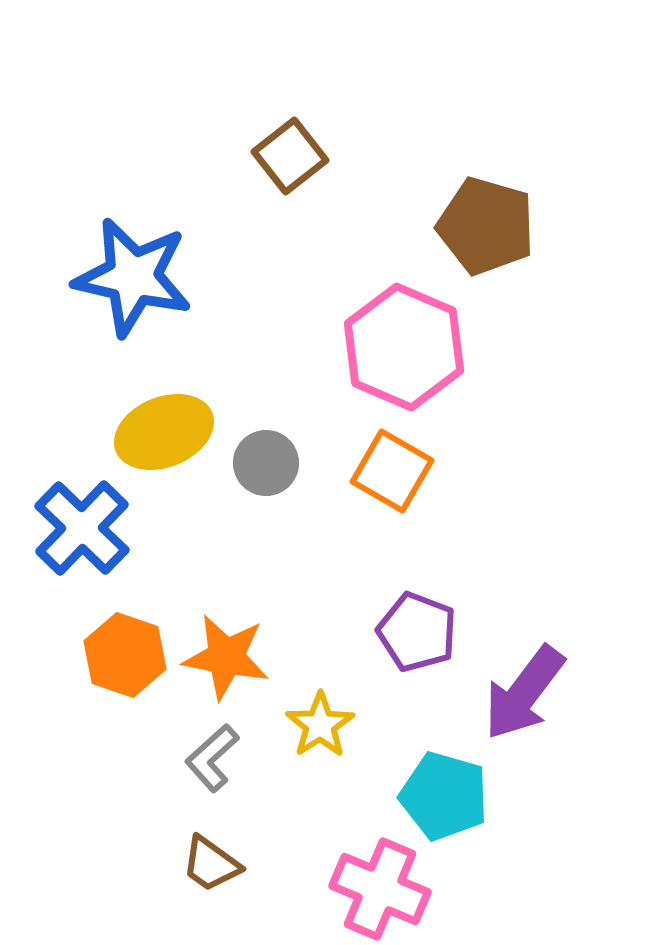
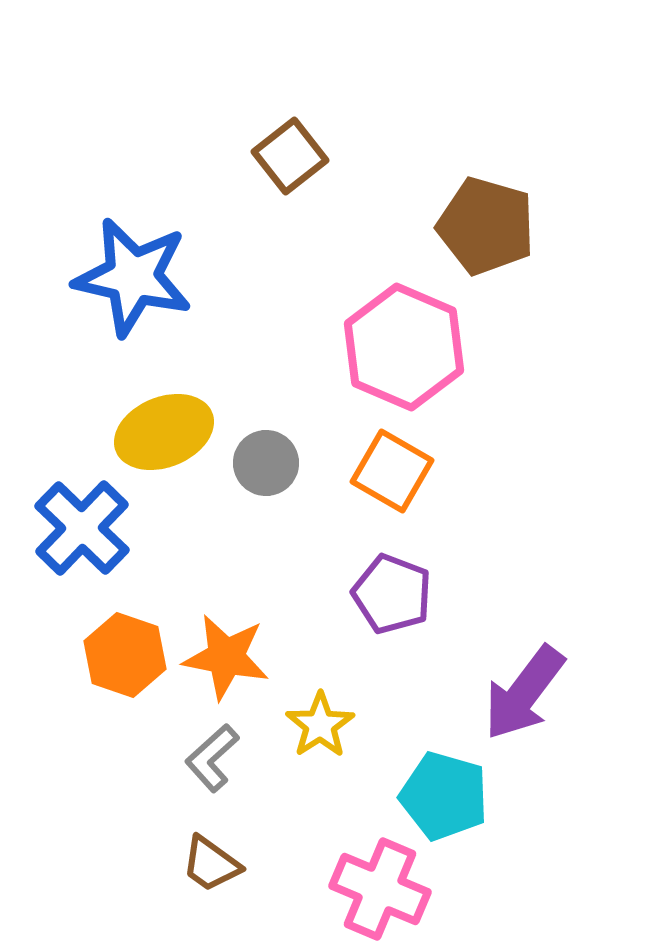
purple pentagon: moved 25 px left, 38 px up
